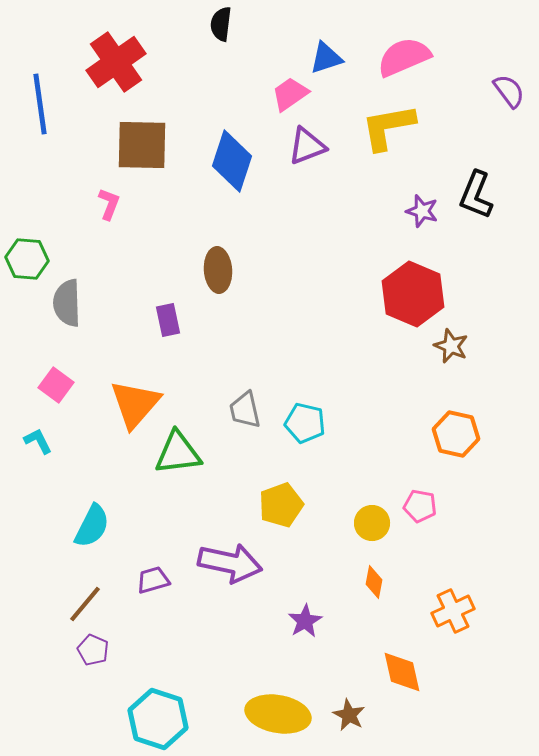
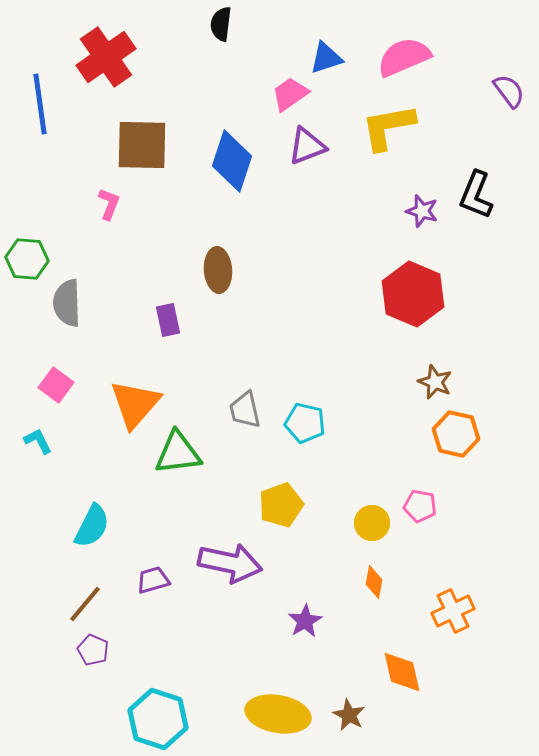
red cross at (116, 62): moved 10 px left, 5 px up
brown star at (451, 346): moved 16 px left, 36 px down
